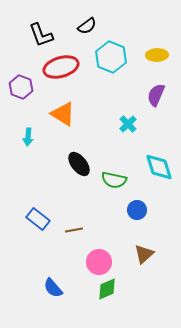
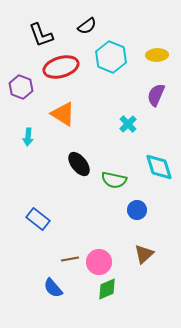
brown line: moved 4 px left, 29 px down
